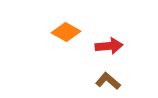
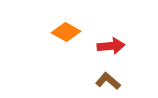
red arrow: moved 2 px right
